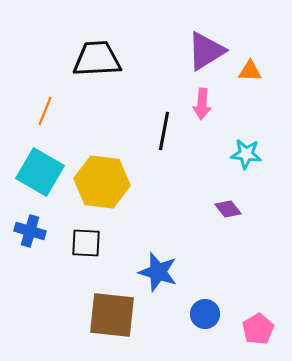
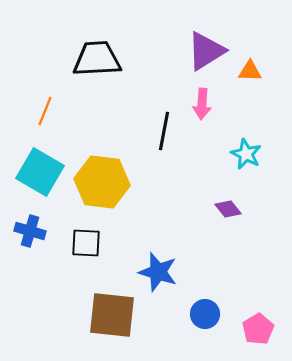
cyan star: rotated 20 degrees clockwise
